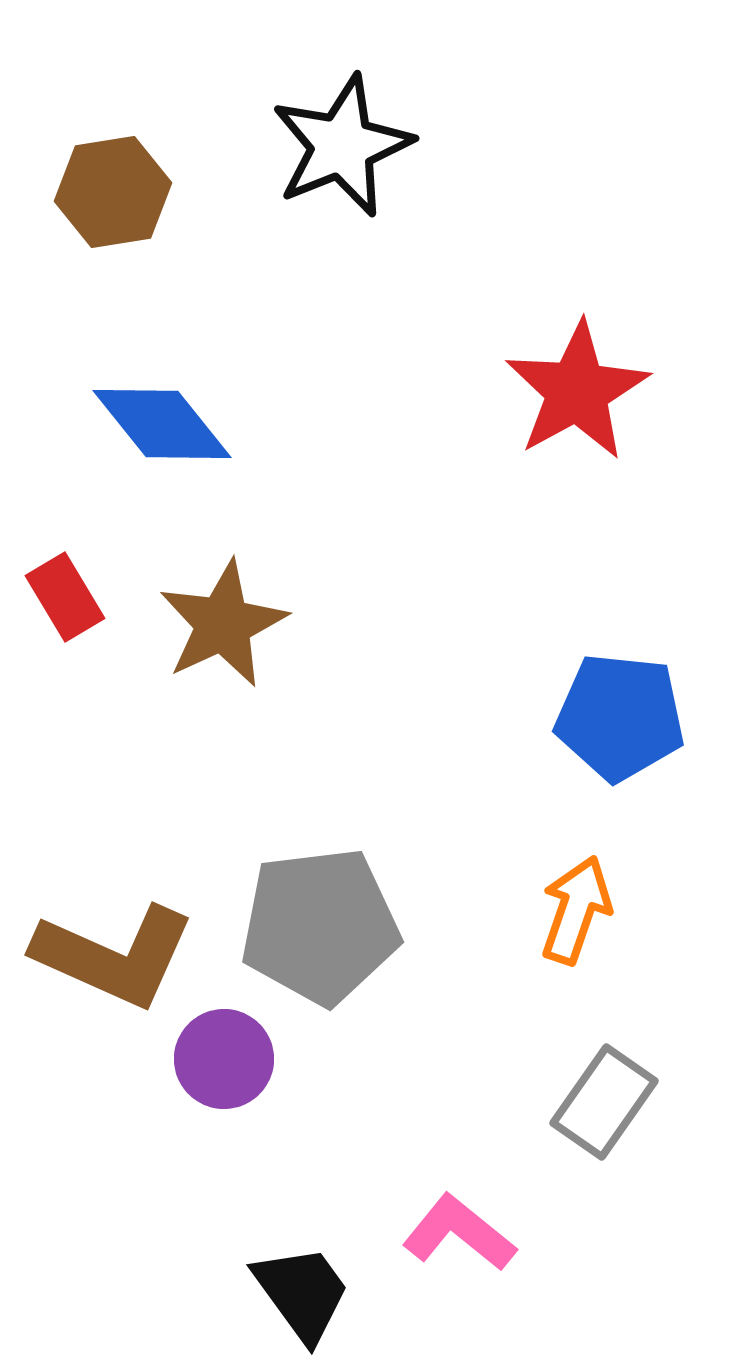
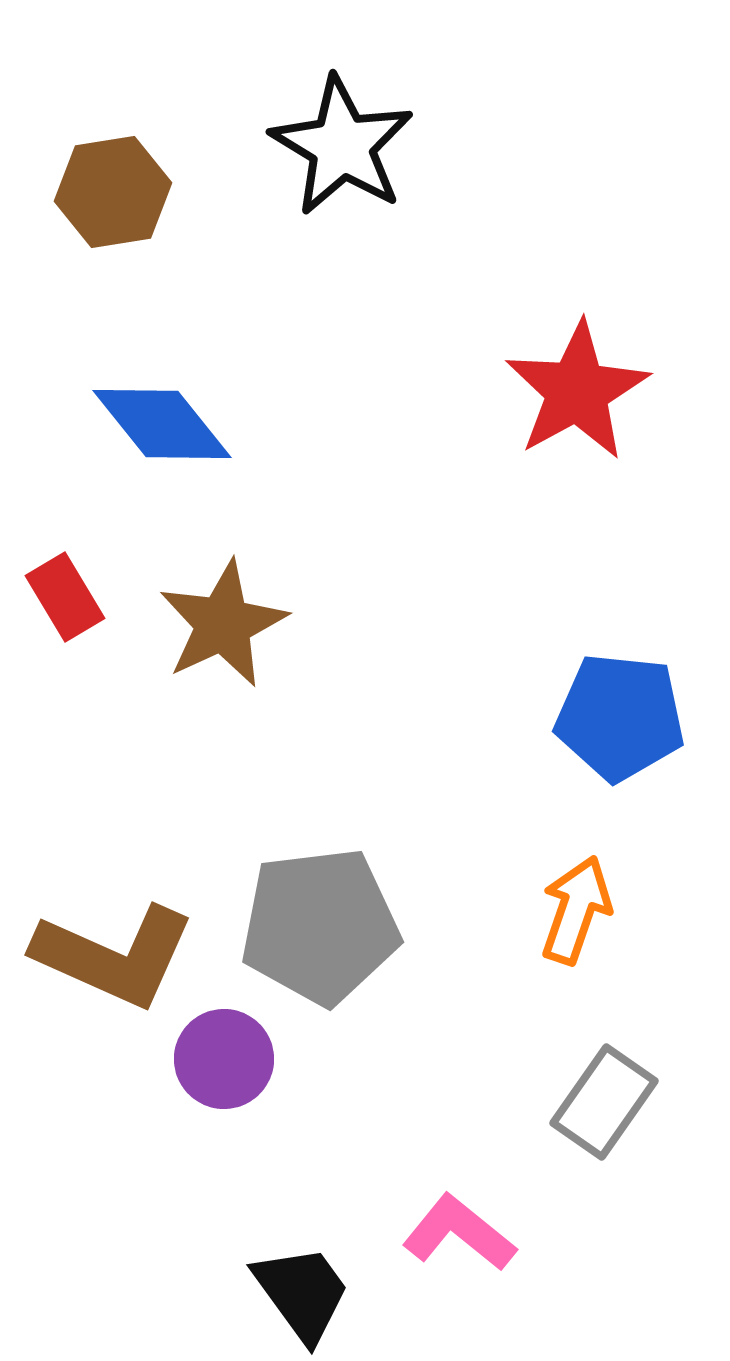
black star: rotated 19 degrees counterclockwise
